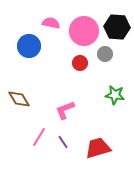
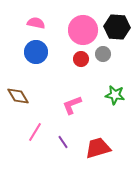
pink semicircle: moved 15 px left
pink circle: moved 1 px left, 1 px up
blue circle: moved 7 px right, 6 px down
gray circle: moved 2 px left
red circle: moved 1 px right, 4 px up
brown diamond: moved 1 px left, 3 px up
pink L-shape: moved 7 px right, 5 px up
pink line: moved 4 px left, 5 px up
